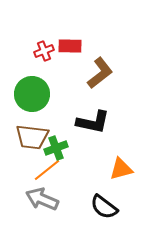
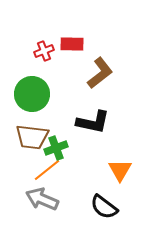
red rectangle: moved 2 px right, 2 px up
orange triangle: moved 1 px left, 1 px down; rotated 45 degrees counterclockwise
